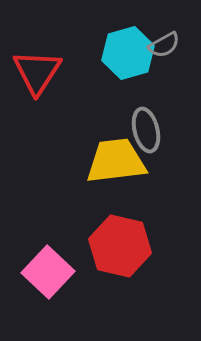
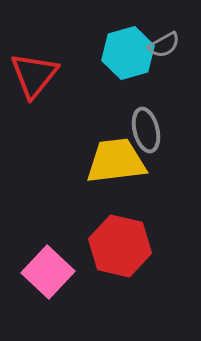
red triangle: moved 3 px left, 3 px down; rotated 6 degrees clockwise
